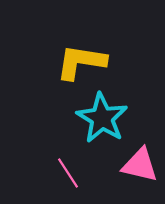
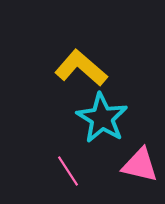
yellow L-shape: moved 6 px down; rotated 32 degrees clockwise
pink line: moved 2 px up
